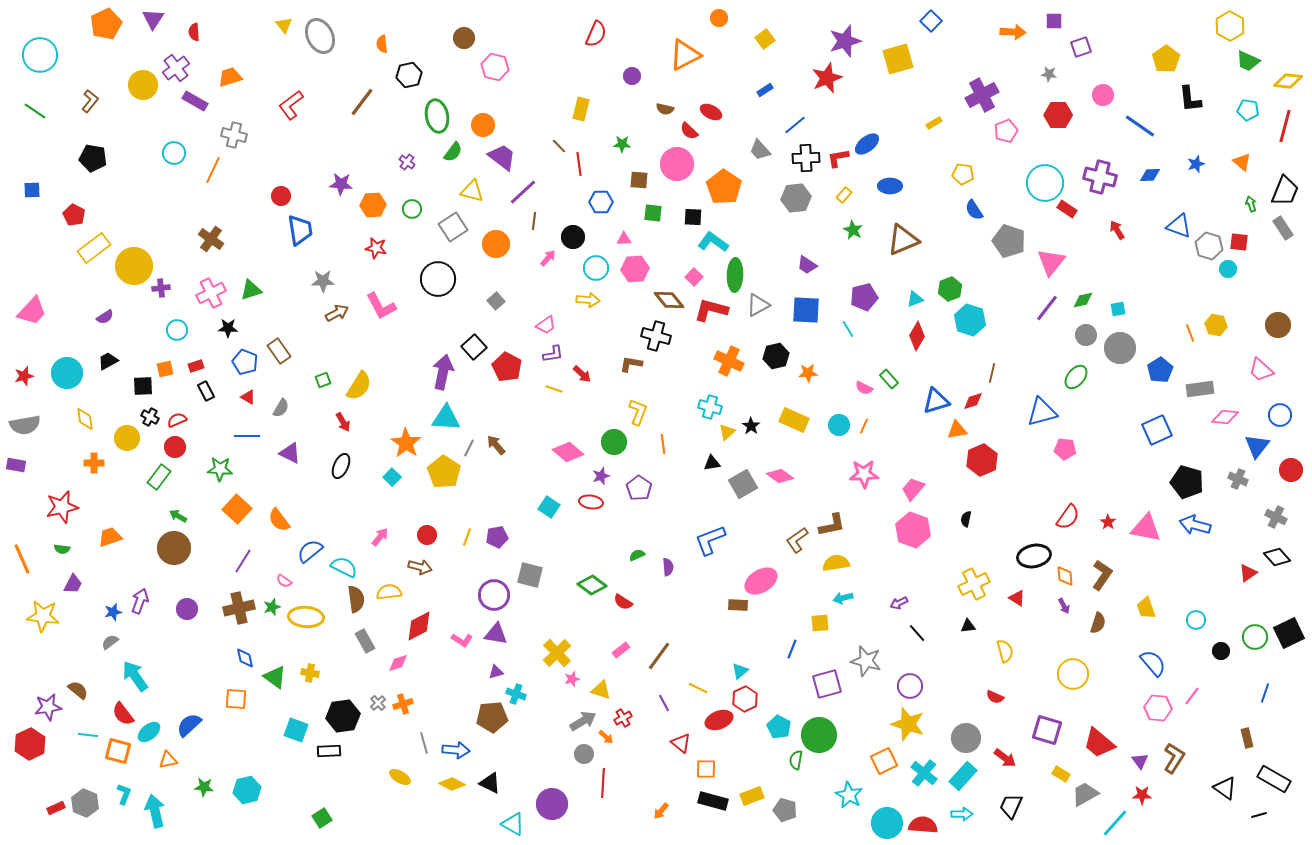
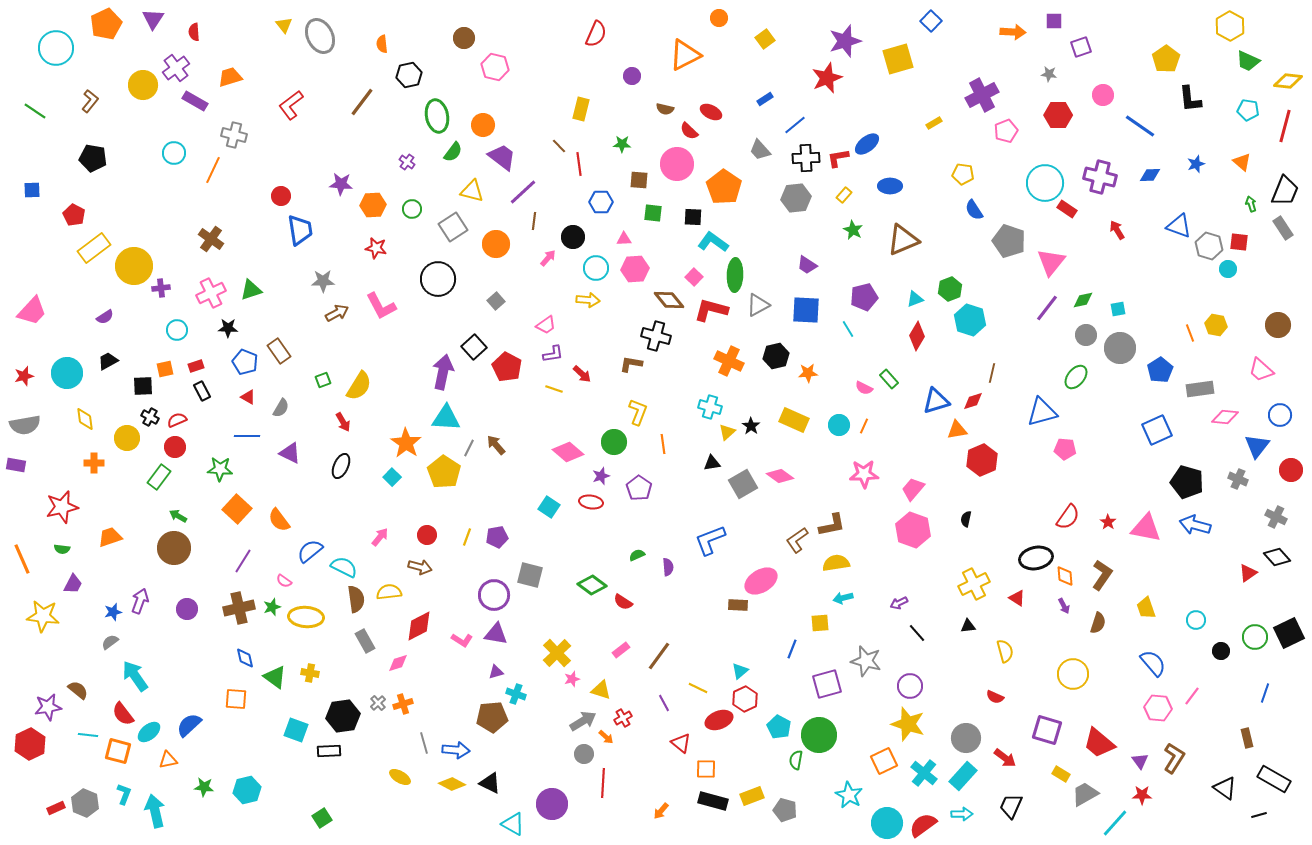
cyan circle at (40, 55): moved 16 px right, 7 px up
blue rectangle at (765, 90): moved 9 px down
black rectangle at (206, 391): moved 4 px left
black ellipse at (1034, 556): moved 2 px right, 2 px down
red semicircle at (923, 825): rotated 40 degrees counterclockwise
